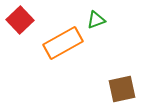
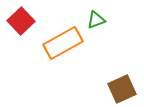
red square: moved 1 px right, 1 px down
brown square: rotated 12 degrees counterclockwise
